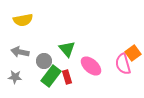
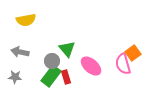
yellow semicircle: moved 3 px right
gray circle: moved 8 px right
red rectangle: moved 1 px left
